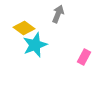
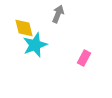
yellow diamond: rotated 40 degrees clockwise
pink rectangle: moved 1 px down
